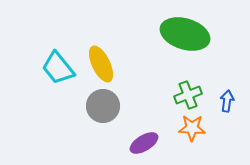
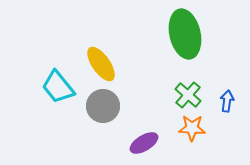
green ellipse: rotated 60 degrees clockwise
yellow ellipse: rotated 9 degrees counterclockwise
cyan trapezoid: moved 19 px down
green cross: rotated 28 degrees counterclockwise
